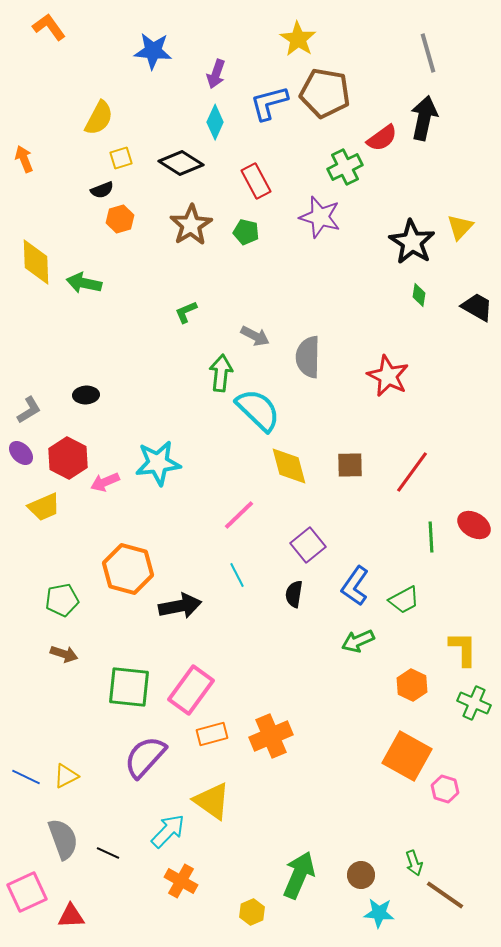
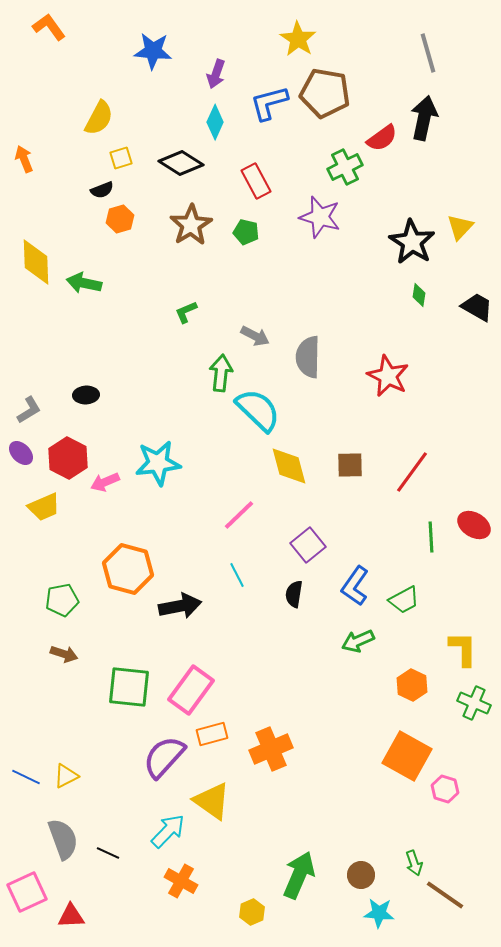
orange cross at (271, 736): moved 13 px down
purple semicircle at (145, 757): moved 19 px right
